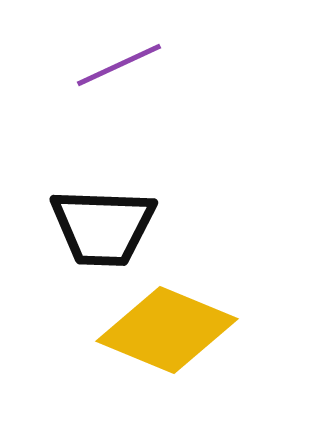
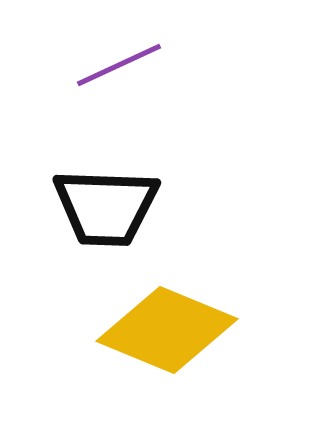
black trapezoid: moved 3 px right, 20 px up
